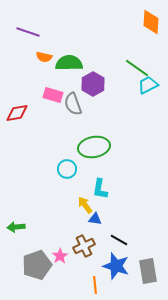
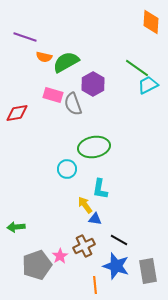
purple line: moved 3 px left, 5 px down
green semicircle: moved 3 px left, 1 px up; rotated 28 degrees counterclockwise
